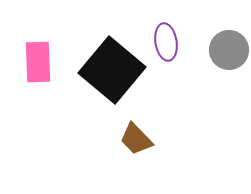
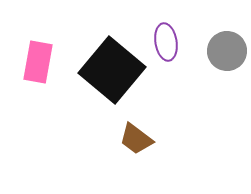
gray circle: moved 2 px left, 1 px down
pink rectangle: rotated 12 degrees clockwise
brown trapezoid: rotated 9 degrees counterclockwise
